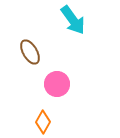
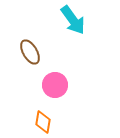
pink circle: moved 2 px left, 1 px down
orange diamond: rotated 20 degrees counterclockwise
